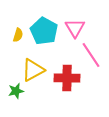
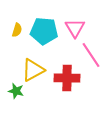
cyan pentagon: rotated 24 degrees counterclockwise
yellow semicircle: moved 1 px left, 5 px up
green star: rotated 28 degrees clockwise
